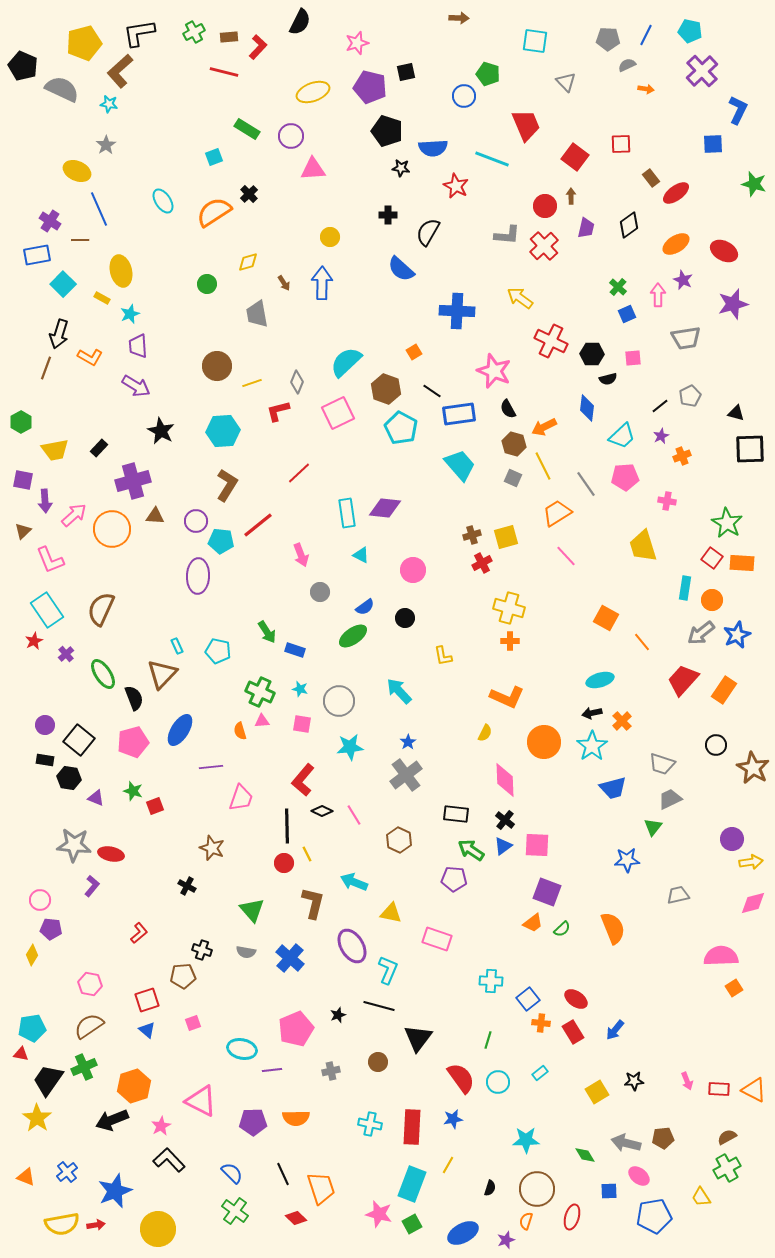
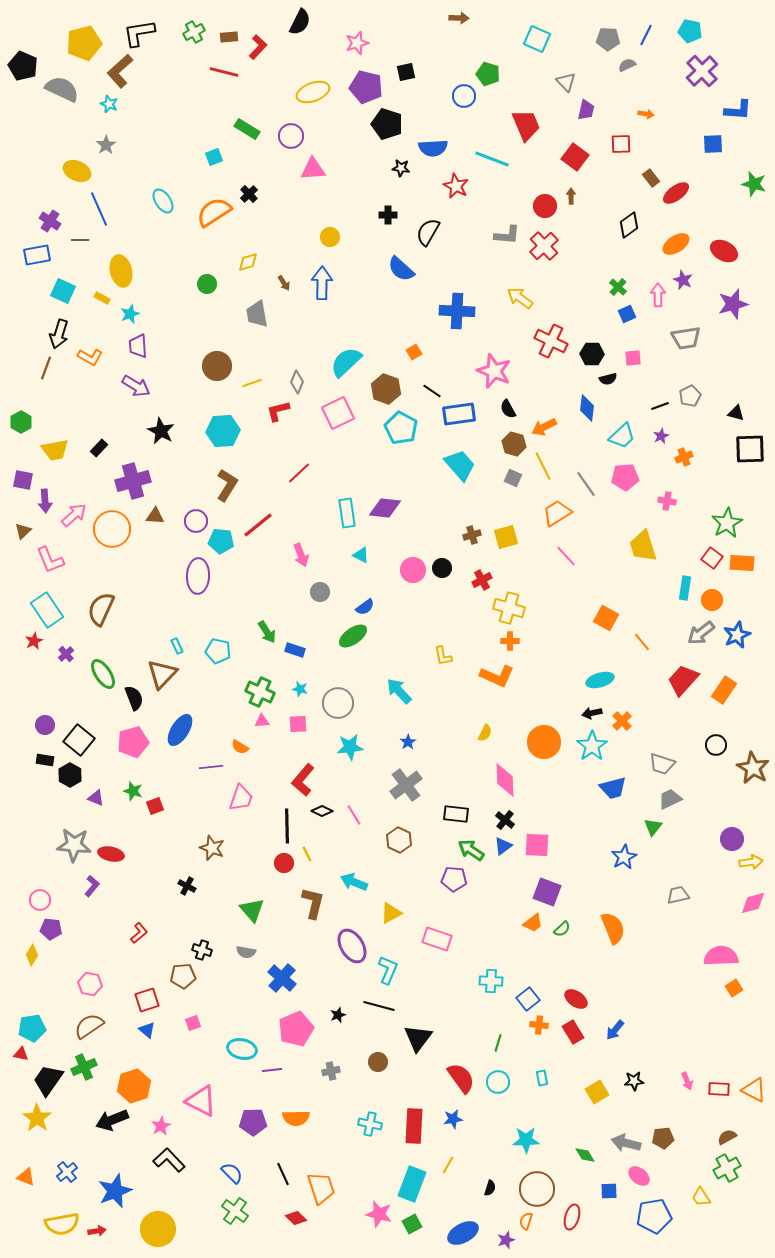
cyan square at (535, 41): moved 2 px right, 2 px up; rotated 16 degrees clockwise
purple pentagon at (370, 87): moved 4 px left
orange arrow at (646, 89): moved 25 px down
cyan star at (109, 104): rotated 12 degrees clockwise
blue L-shape at (738, 110): rotated 68 degrees clockwise
black pentagon at (387, 131): moved 7 px up
purple trapezoid at (586, 228): moved 118 px up
cyan square at (63, 284): moved 7 px down; rotated 20 degrees counterclockwise
black line at (660, 406): rotated 18 degrees clockwise
orange cross at (682, 456): moved 2 px right, 1 px down
green star at (727, 523): rotated 12 degrees clockwise
red cross at (482, 563): moved 17 px down
black circle at (405, 618): moved 37 px right, 50 px up
orange L-shape at (507, 697): moved 10 px left, 21 px up
gray circle at (339, 701): moved 1 px left, 2 px down
pink square at (302, 724): moved 4 px left; rotated 12 degrees counterclockwise
orange semicircle at (240, 731): moved 16 px down; rotated 42 degrees counterclockwise
gray cross at (406, 775): moved 10 px down
black hexagon at (69, 778): moved 1 px right, 3 px up; rotated 20 degrees clockwise
blue star at (627, 860): moved 3 px left, 3 px up; rotated 25 degrees counterclockwise
yellow triangle at (391, 913): rotated 40 degrees counterclockwise
blue cross at (290, 958): moved 8 px left, 20 px down
orange cross at (541, 1023): moved 2 px left, 2 px down
green line at (488, 1040): moved 10 px right, 3 px down
cyan rectangle at (540, 1073): moved 2 px right, 5 px down; rotated 63 degrees counterclockwise
red rectangle at (412, 1127): moved 2 px right, 1 px up
red arrow at (96, 1225): moved 1 px right, 6 px down
